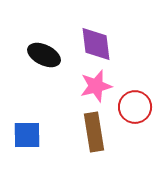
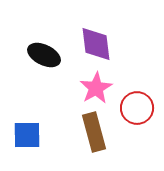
pink star: moved 2 px down; rotated 16 degrees counterclockwise
red circle: moved 2 px right, 1 px down
brown rectangle: rotated 6 degrees counterclockwise
